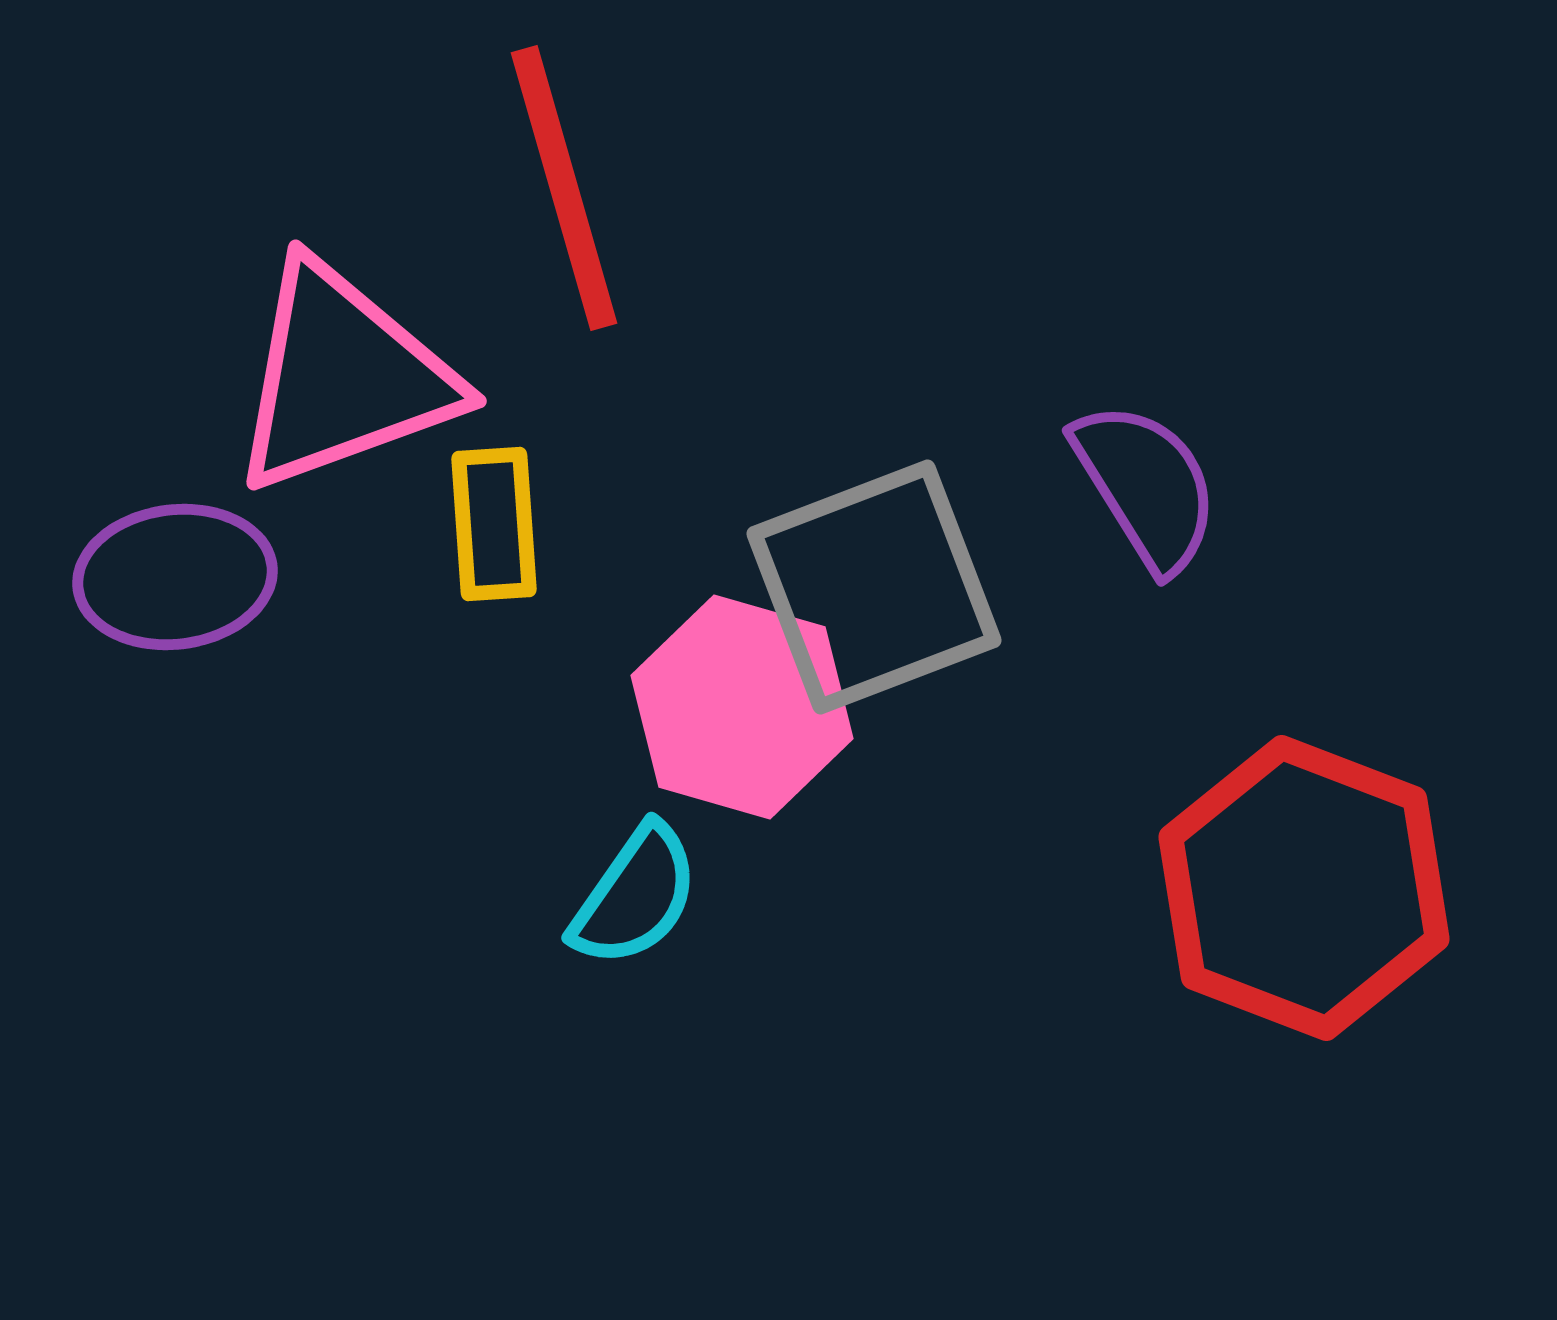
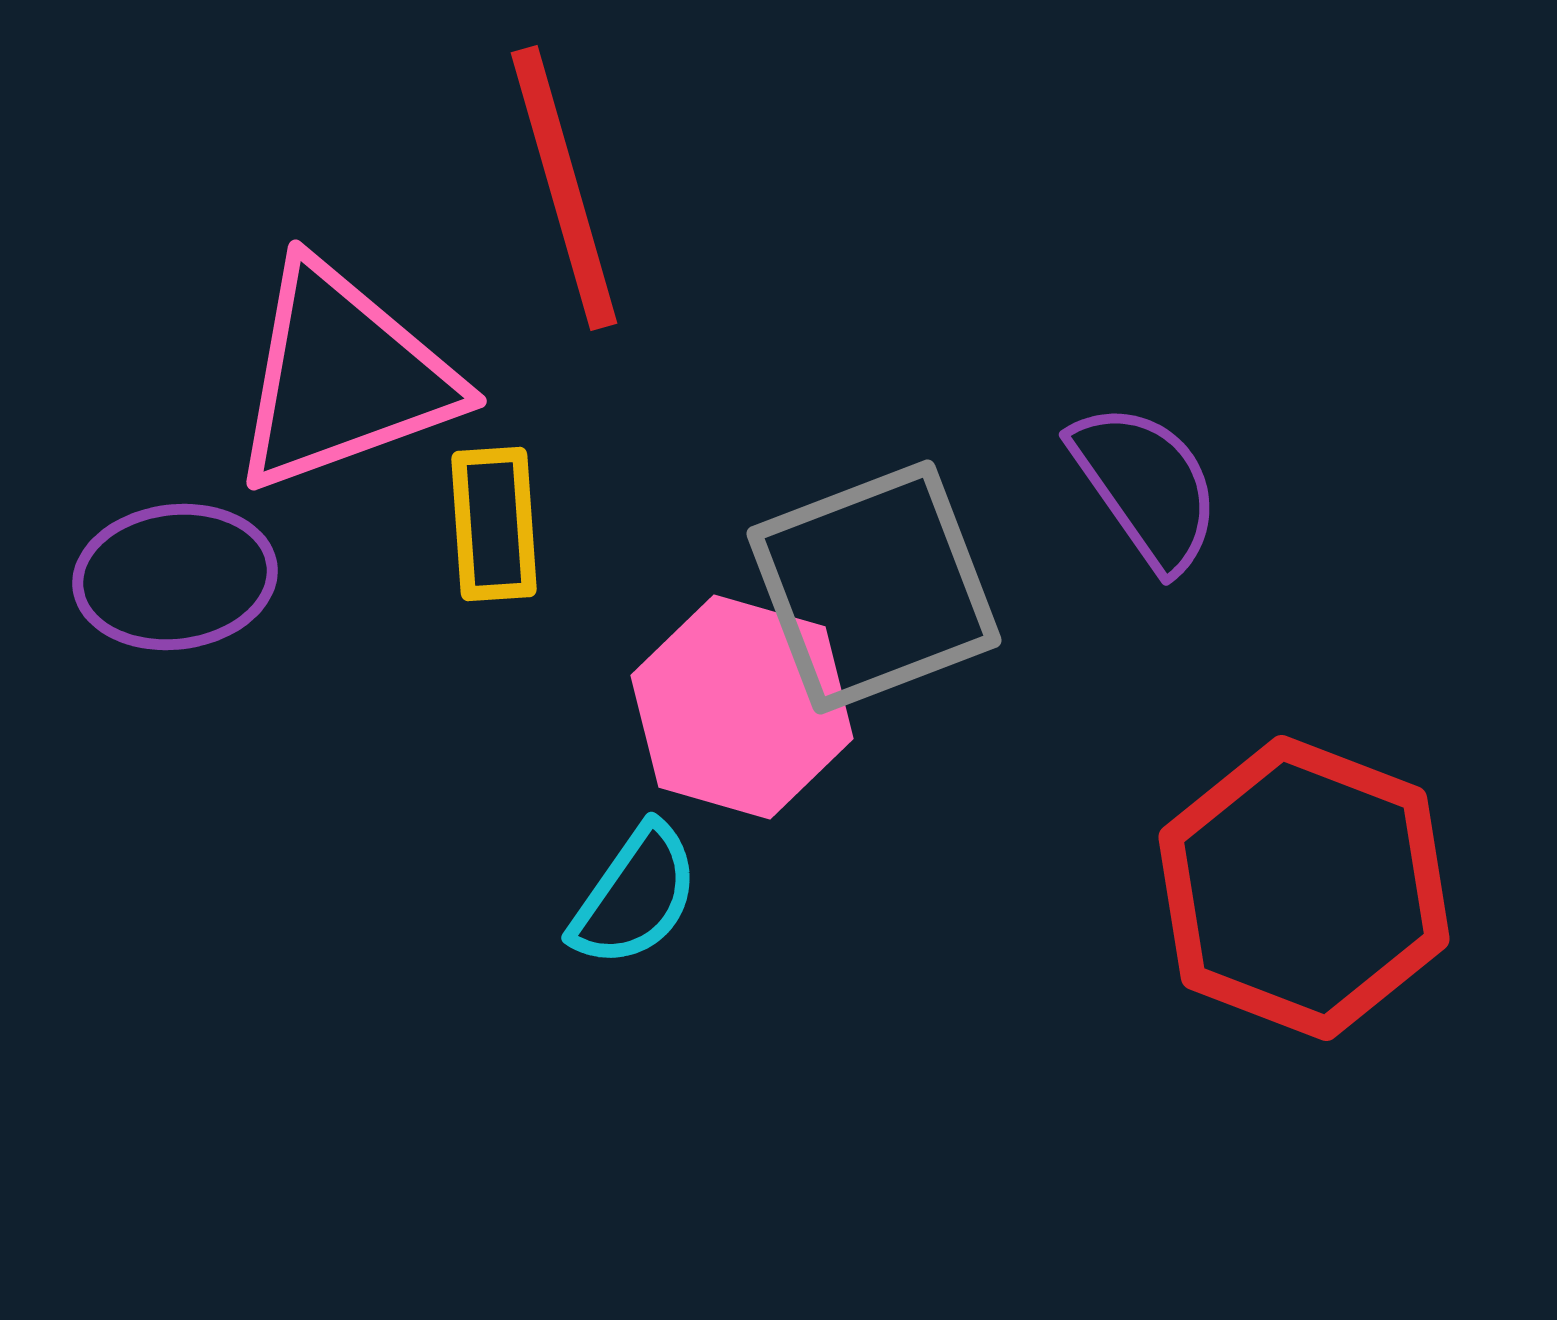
purple semicircle: rotated 3 degrees counterclockwise
